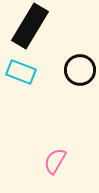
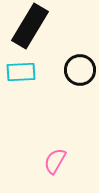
cyan rectangle: rotated 24 degrees counterclockwise
